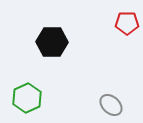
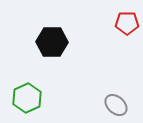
gray ellipse: moved 5 px right
